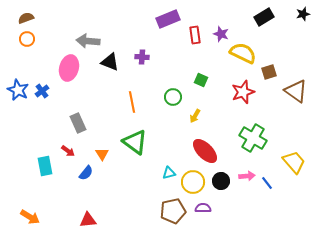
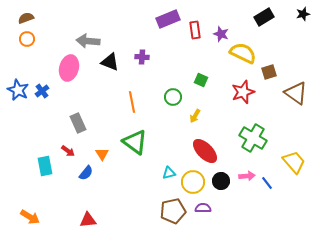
red rectangle: moved 5 px up
brown triangle: moved 2 px down
